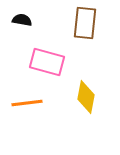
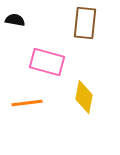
black semicircle: moved 7 px left
yellow diamond: moved 2 px left
